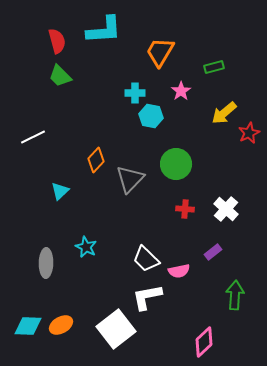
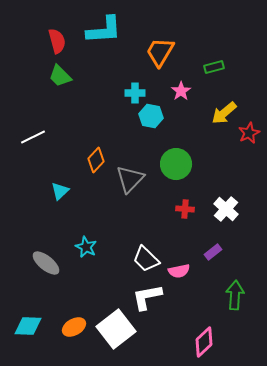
gray ellipse: rotated 52 degrees counterclockwise
orange ellipse: moved 13 px right, 2 px down
